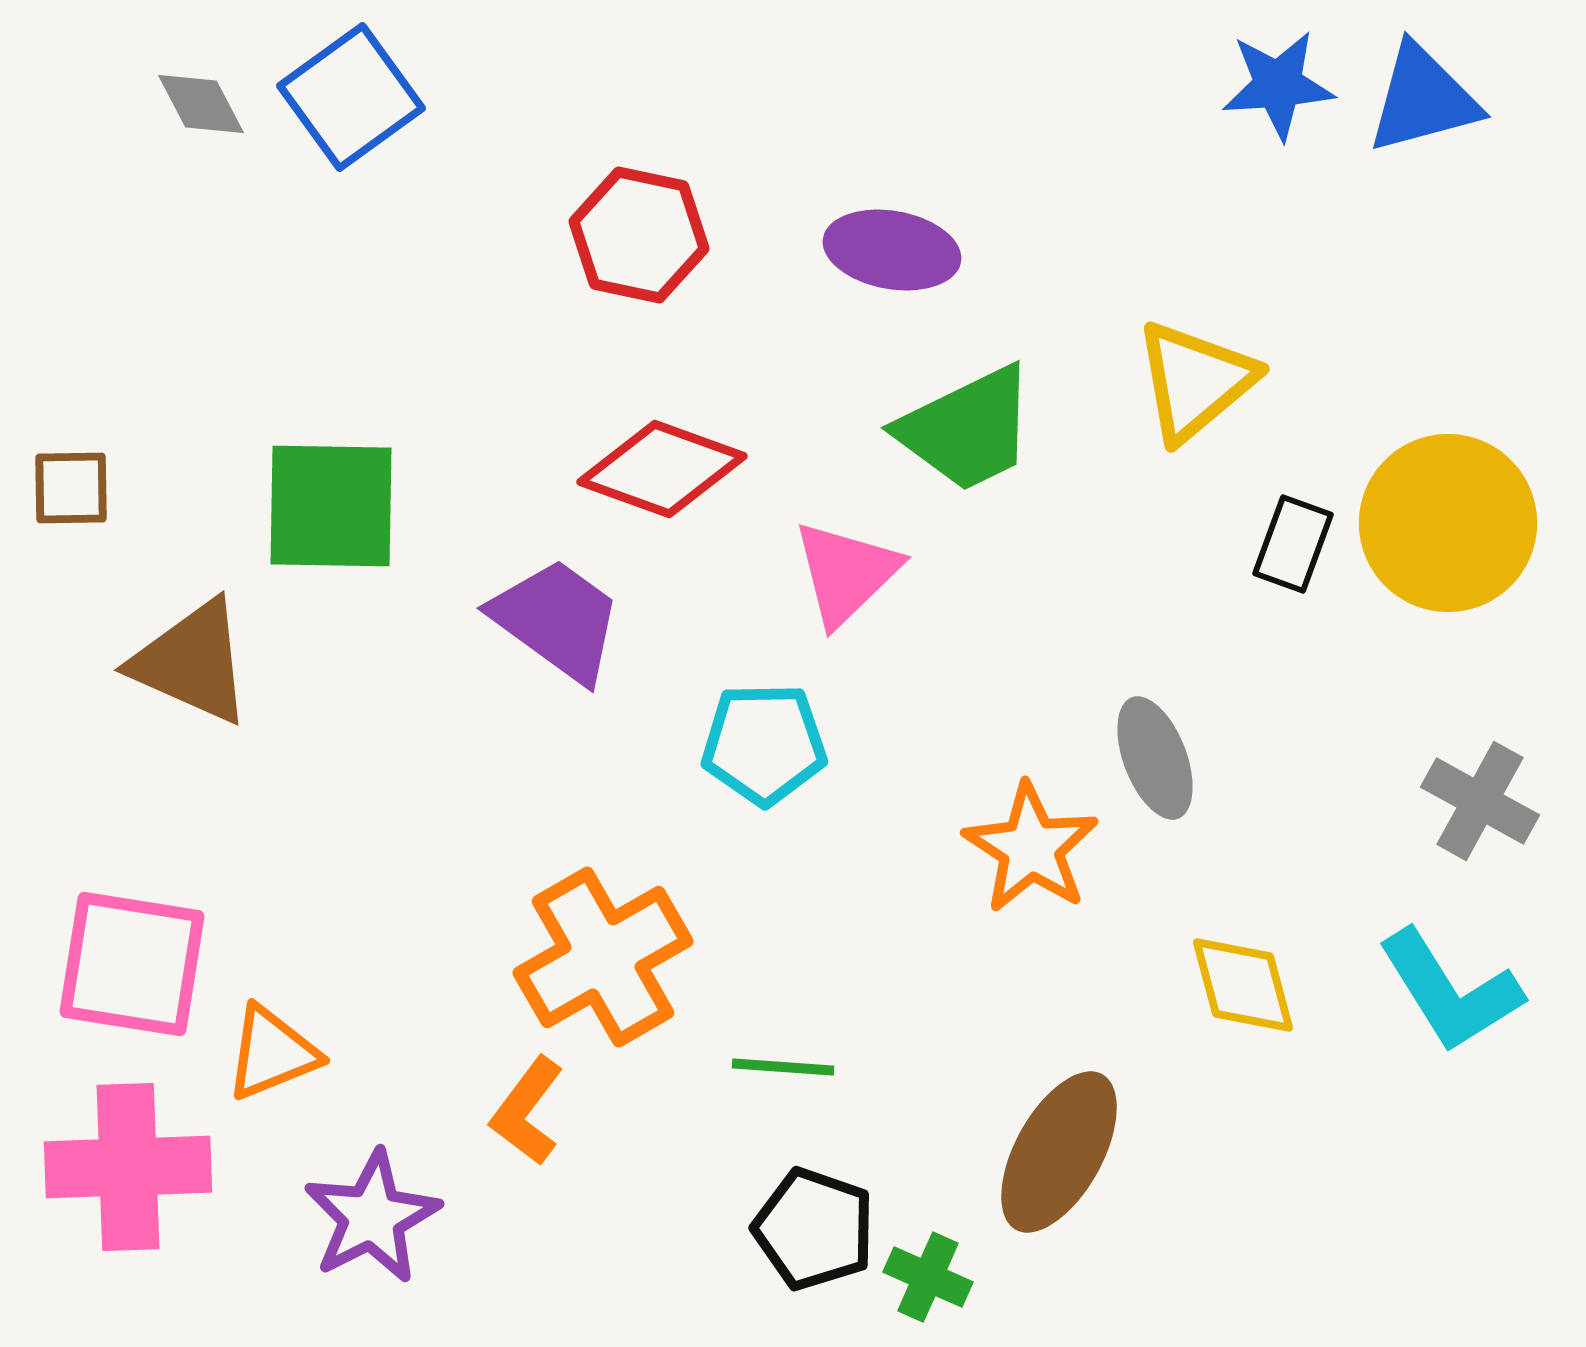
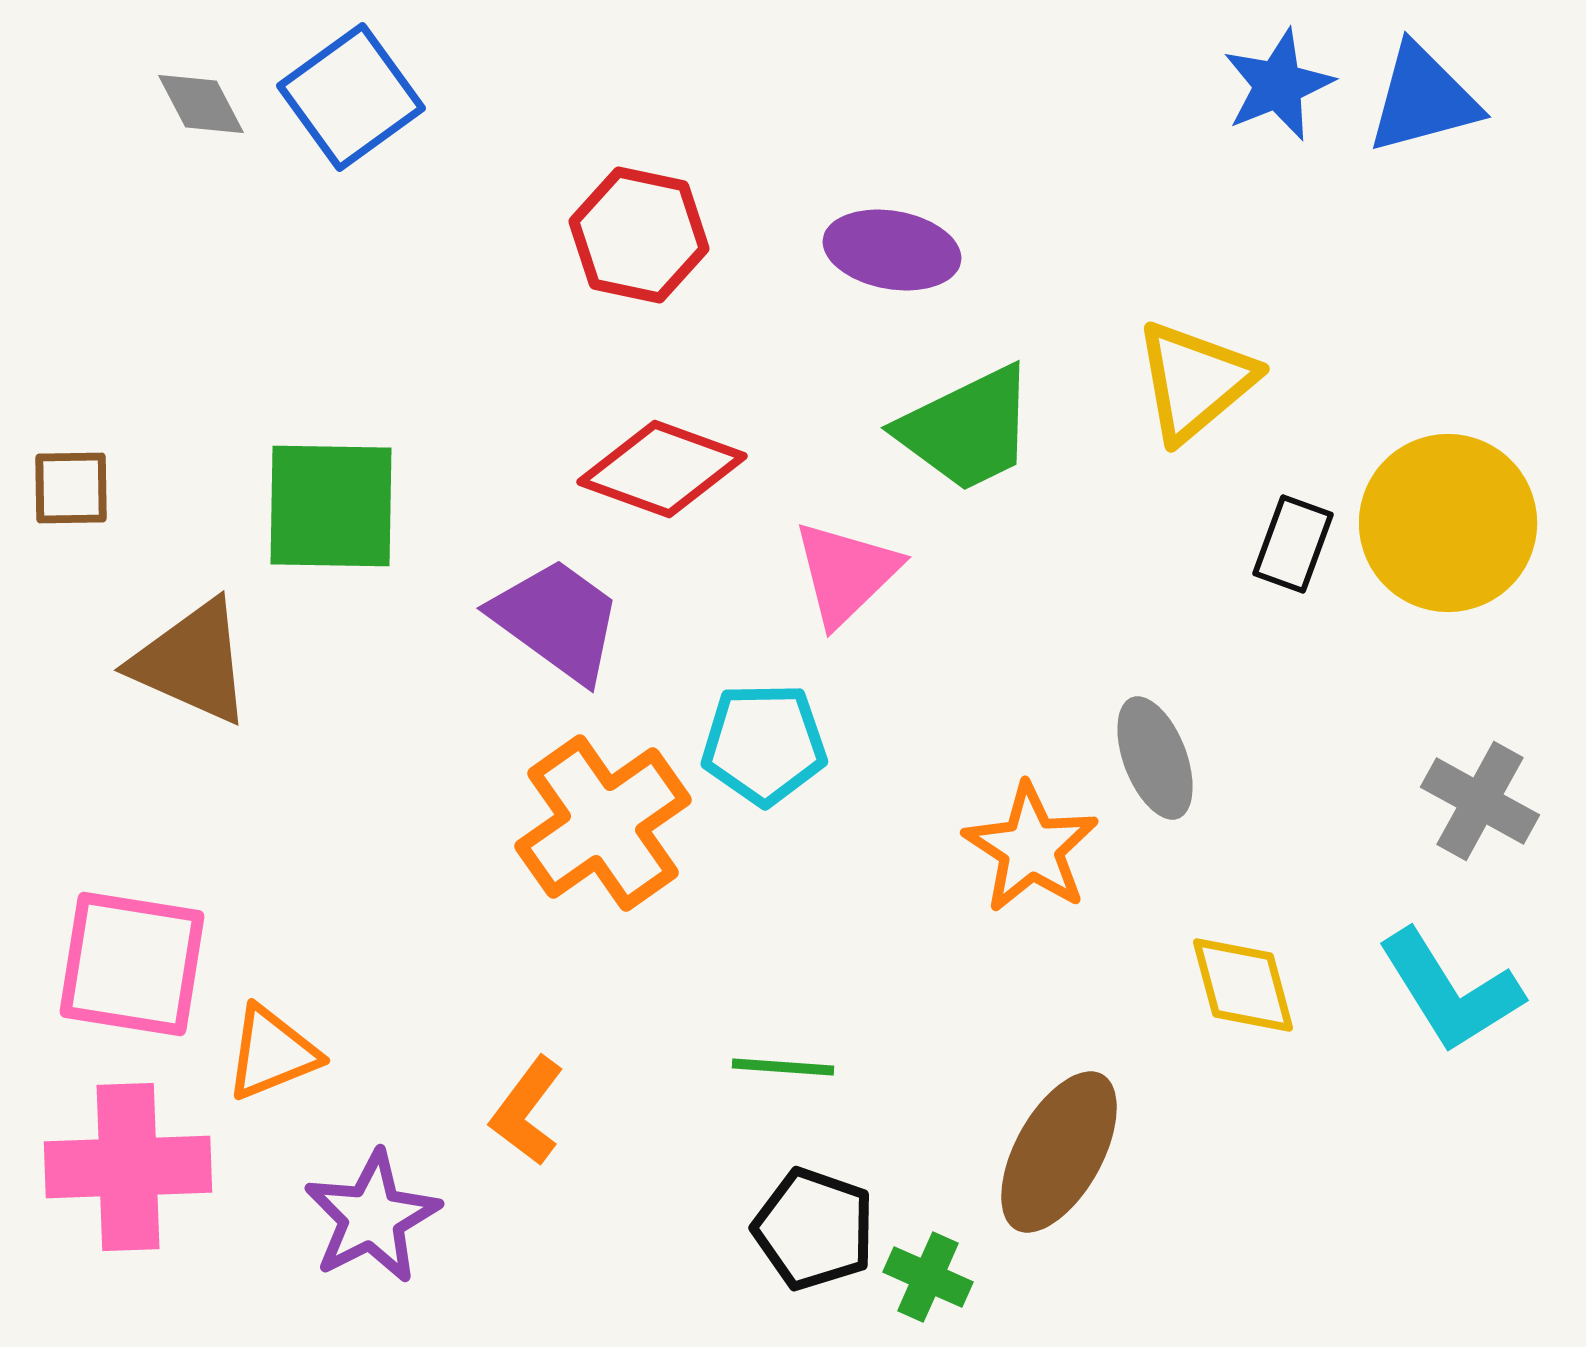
blue star: rotated 18 degrees counterclockwise
orange cross: moved 134 px up; rotated 5 degrees counterclockwise
